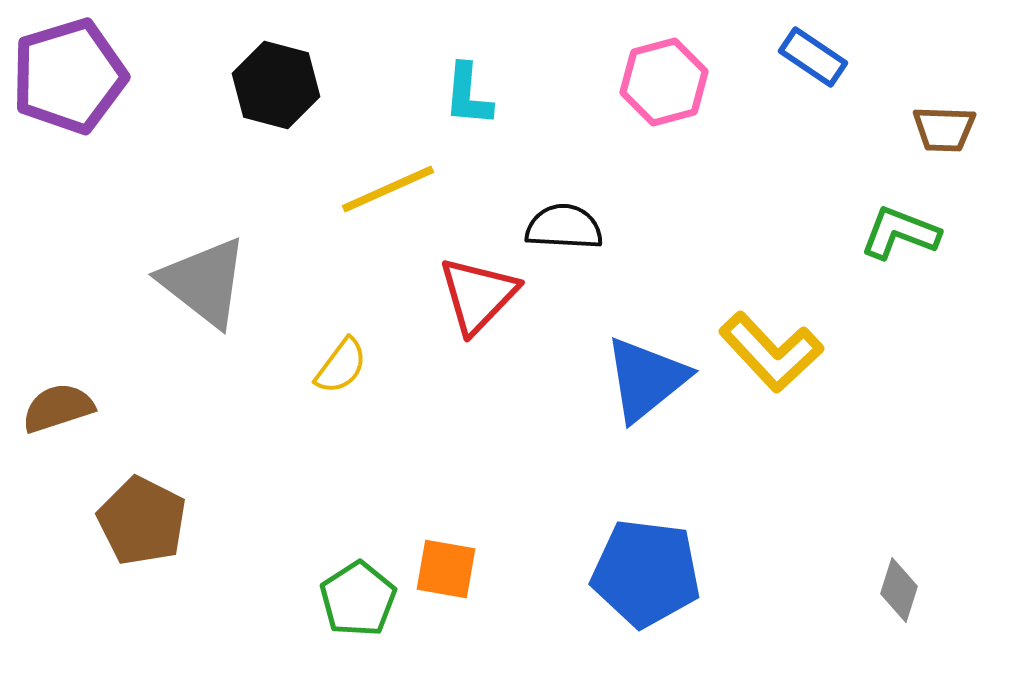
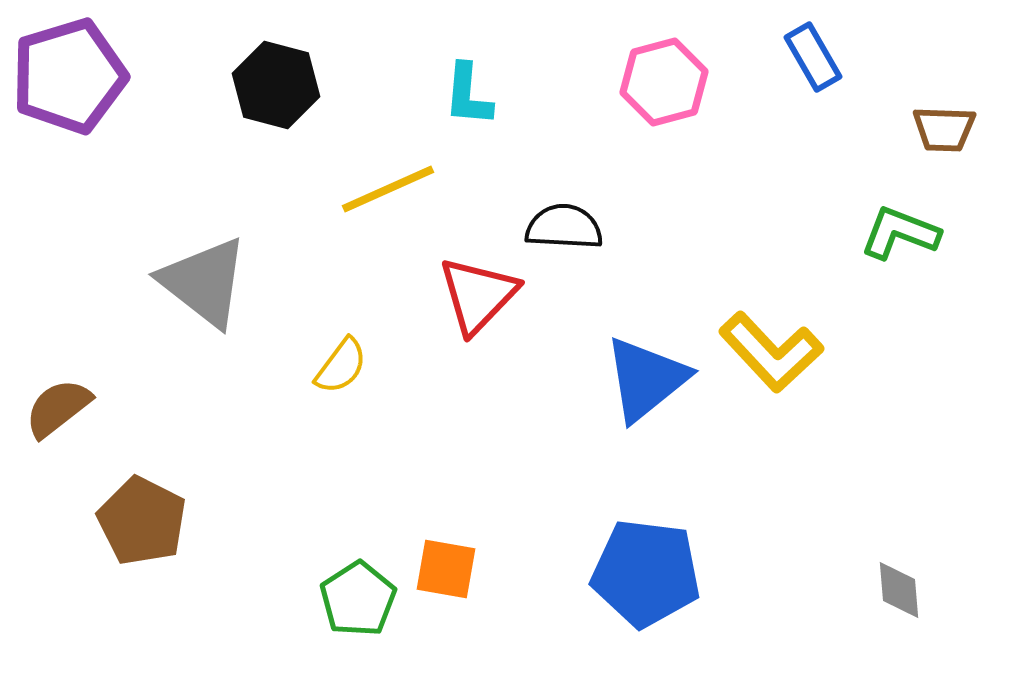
blue rectangle: rotated 26 degrees clockwise
brown semicircle: rotated 20 degrees counterclockwise
gray diamond: rotated 22 degrees counterclockwise
